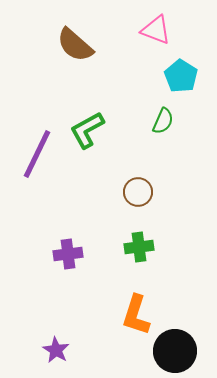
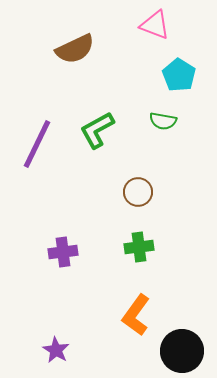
pink triangle: moved 1 px left, 5 px up
brown semicircle: moved 4 px down; rotated 66 degrees counterclockwise
cyan pentagon: moved 2 px left, 1 px up
green semicircle: rotated 76 degrees clockwise
green L-shape: moved 10 px right
purple line: moved 10 px up
purple cross: moved 5 px left, 2 px up
orange L-shape: rotated 18 degrees clockwise
black circle: moved 7 px right
